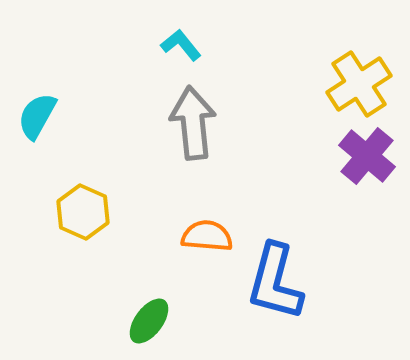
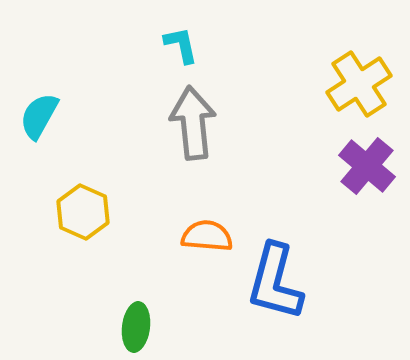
cyan L-shape: rotated 27 degrees clockwise
cyan semicircle: moved 2 px right
purple cross: moved 10 px down
green ellipse: moved 13 px left, 6 px down; rotated 30 degrees counterclockwise
